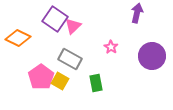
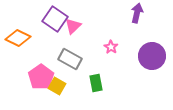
yellow square: moved 3 px left, 5 px down
